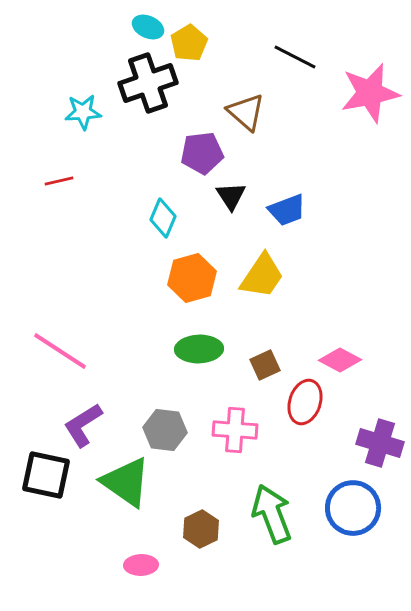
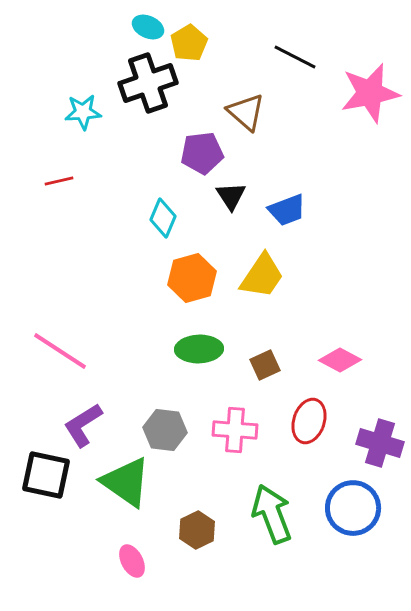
red ellipse: moved 4 px right, 19 px down
brown hexagon: moved 4 px left, 1 px down
pink ellipse: moved 9 px left, 4 px up; rotated 64 degrees clockwise
